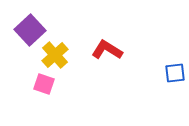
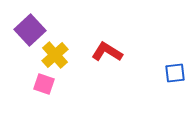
red L-shape: moved 2 px down
